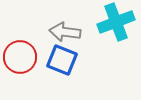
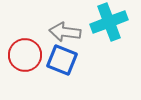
cyan cross: moved 7 px left
red circle: moved 5 px right, 2 px up
